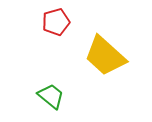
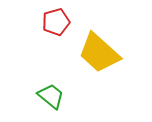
yellow trapezoid: moved 6 px left, 3 px up
